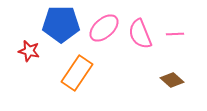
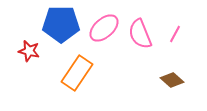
pink line: rotated 60 degrees counterclockwise
